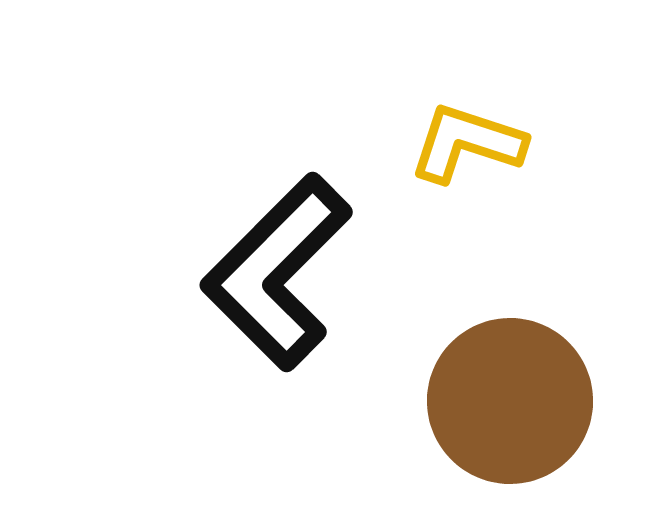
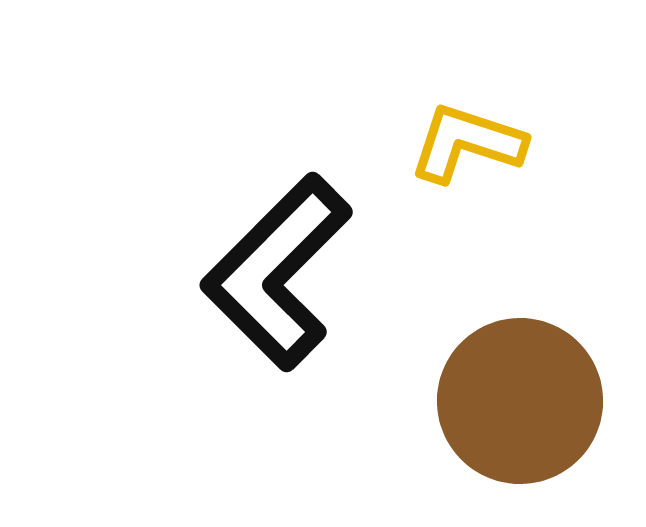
brown circle: moved 10 px right
